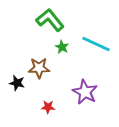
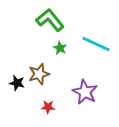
green star: moved 2 px left, 1 px down
brown star: moved 6 px down; rotated 15 degrees counterclockwise
